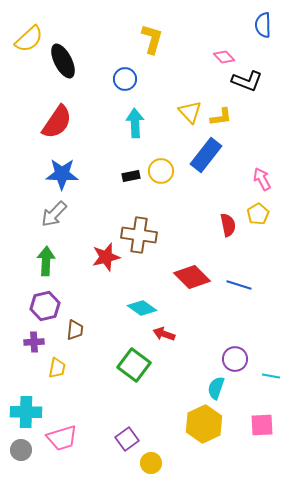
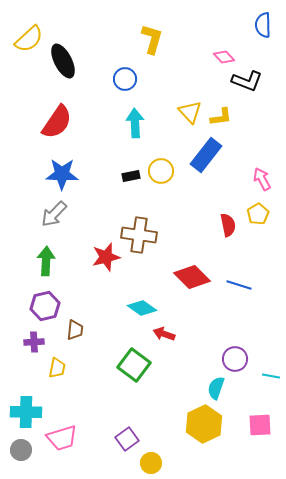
pink square at (262, 425): moved 2 px left
